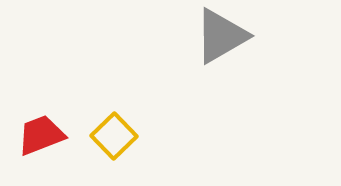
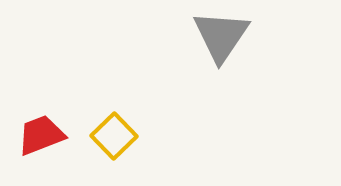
gray triangle: rotated 26 degrees counterclockwise
